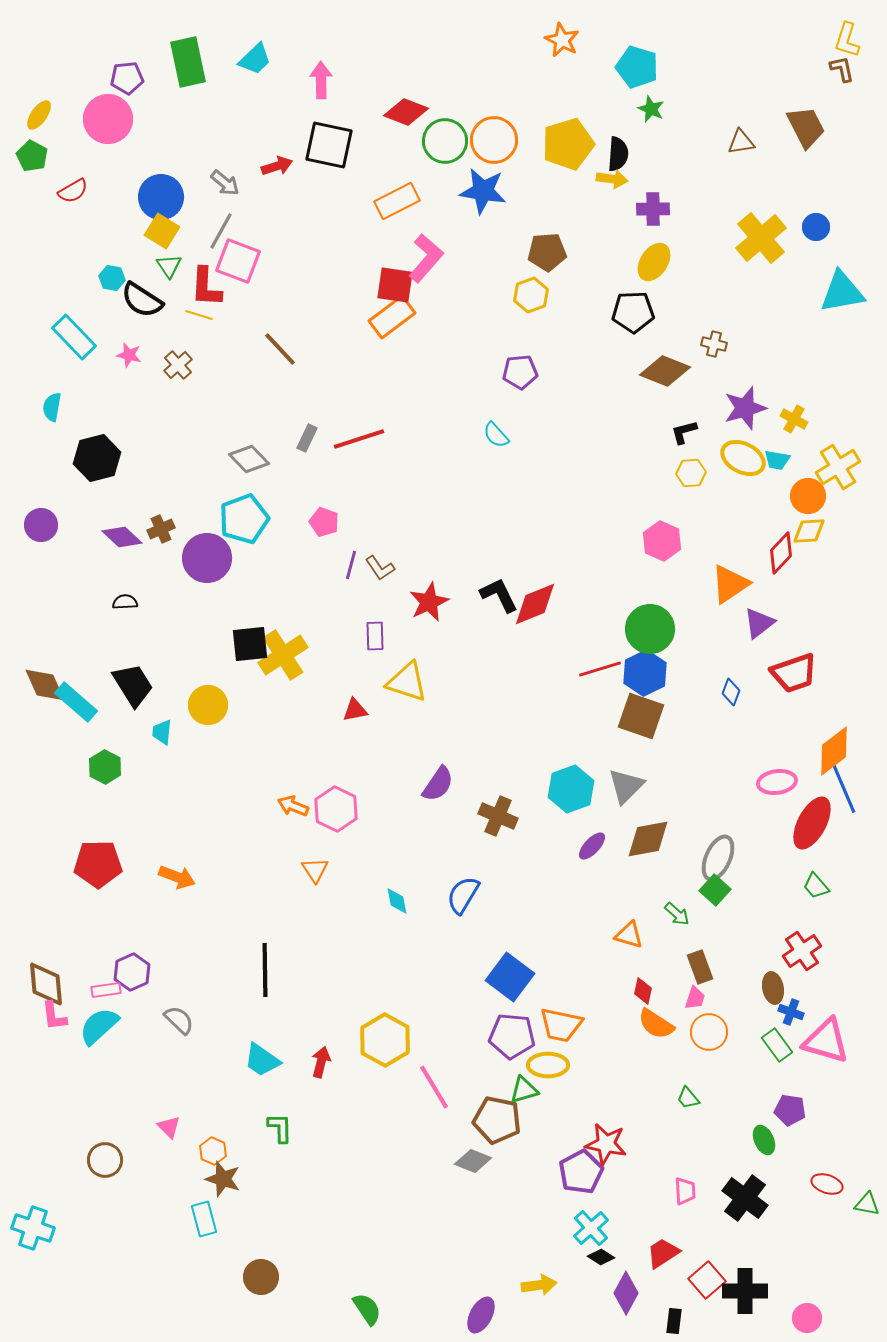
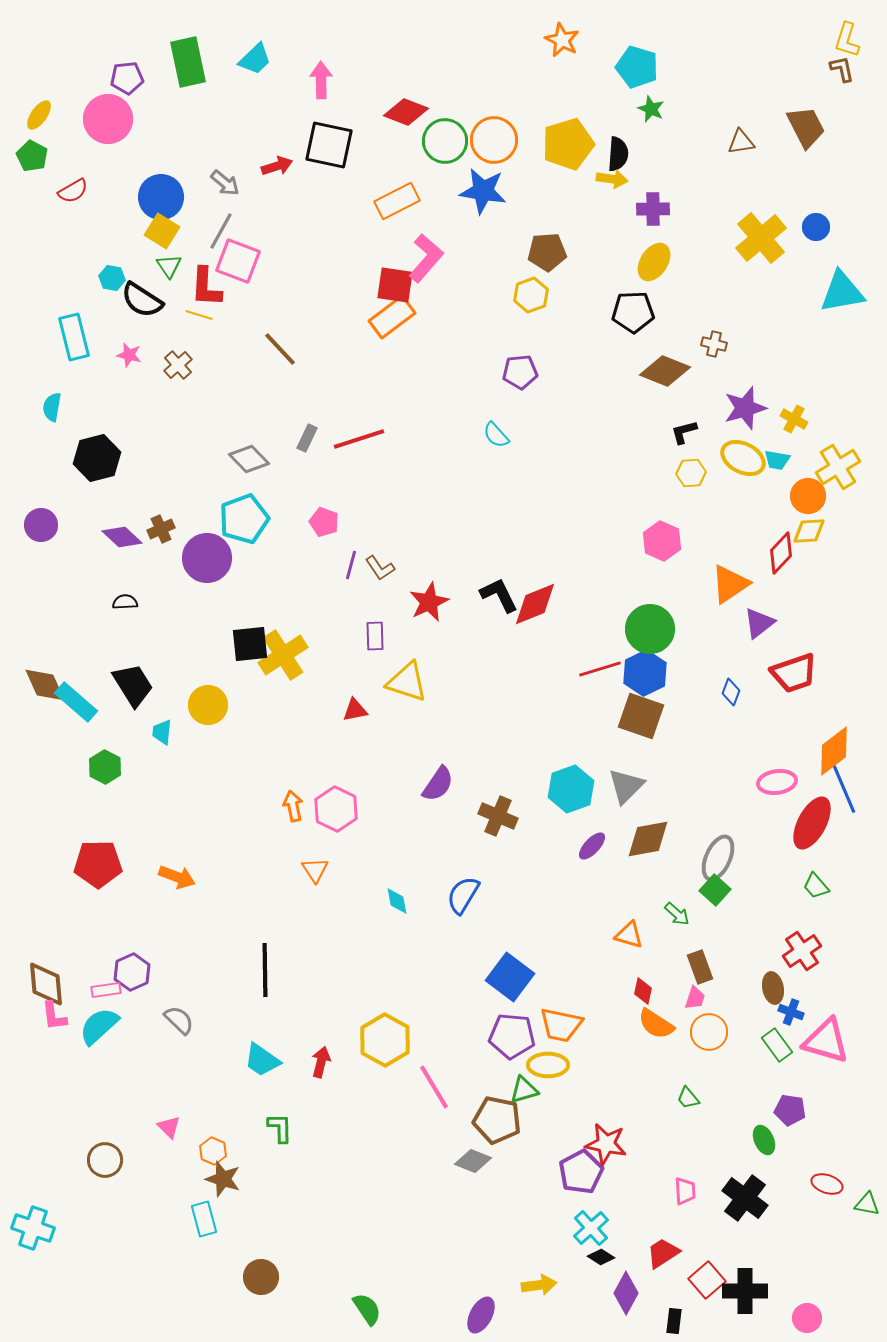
cyan rectangle at (74, 337): rotated 30 degrees clockwise
orange arrow at (293, 806): rotated 56 degrees clockwise
